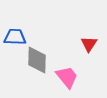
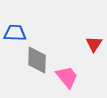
blue trapezoid: moved 4 px up
red triangle: moved 5 px right
